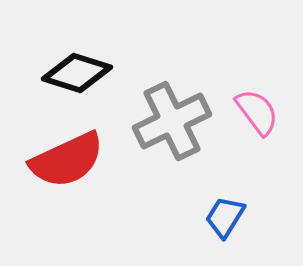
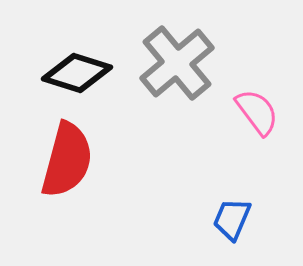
gray cross: moved 5 px right, 58 px up; rotated 14 degrees counterclockwise
red semicircle: rotated 50 degrees counterclockwise
blue trapezoid: moved 7 px right, 2 px down; rotated 9 degrees counterclockwise
